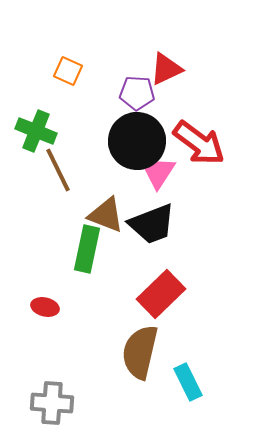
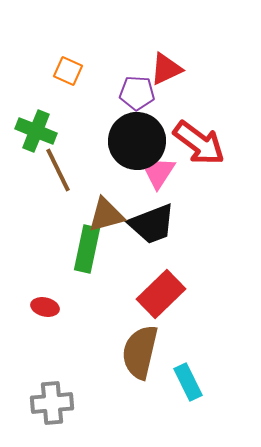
brown triangle: rotated 36 degrees counterclockwise
gray cross: rotated 9 degrees counterclockwise
